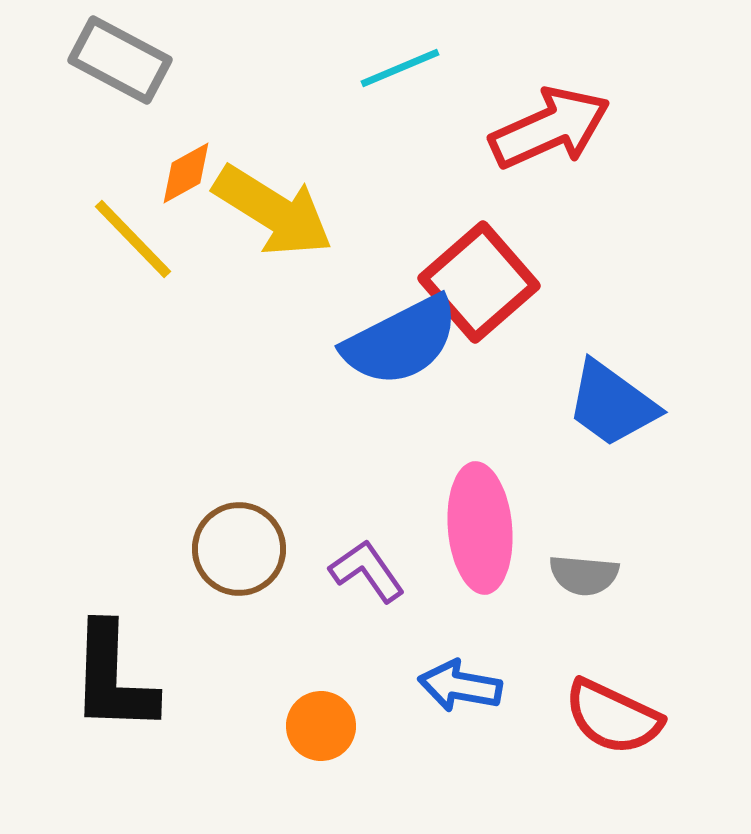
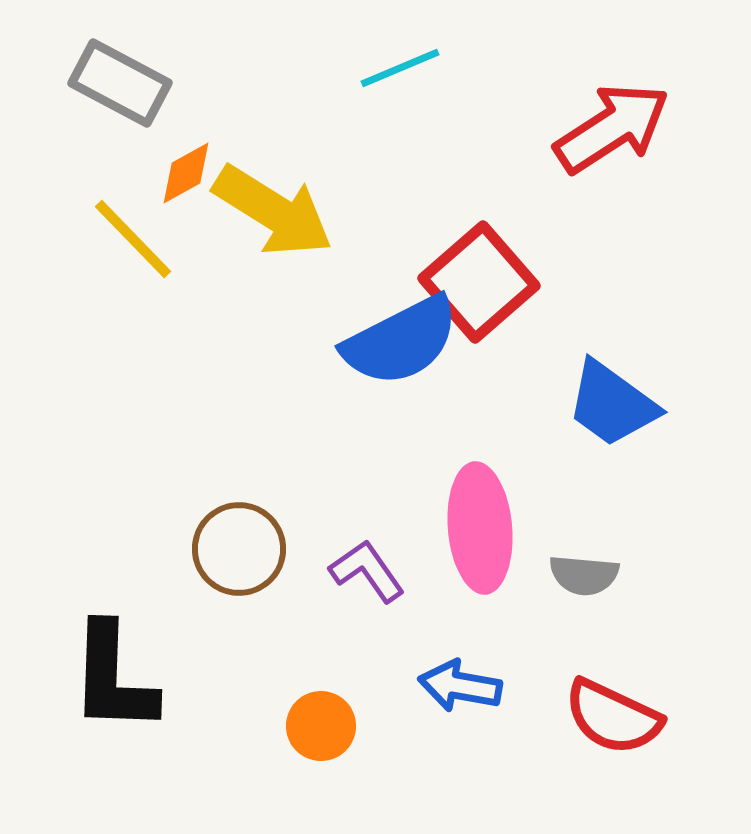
gray rectangle: moved 23 px down
red arrow: moved 62 px right; rotated 9 degrees counterclockwise
